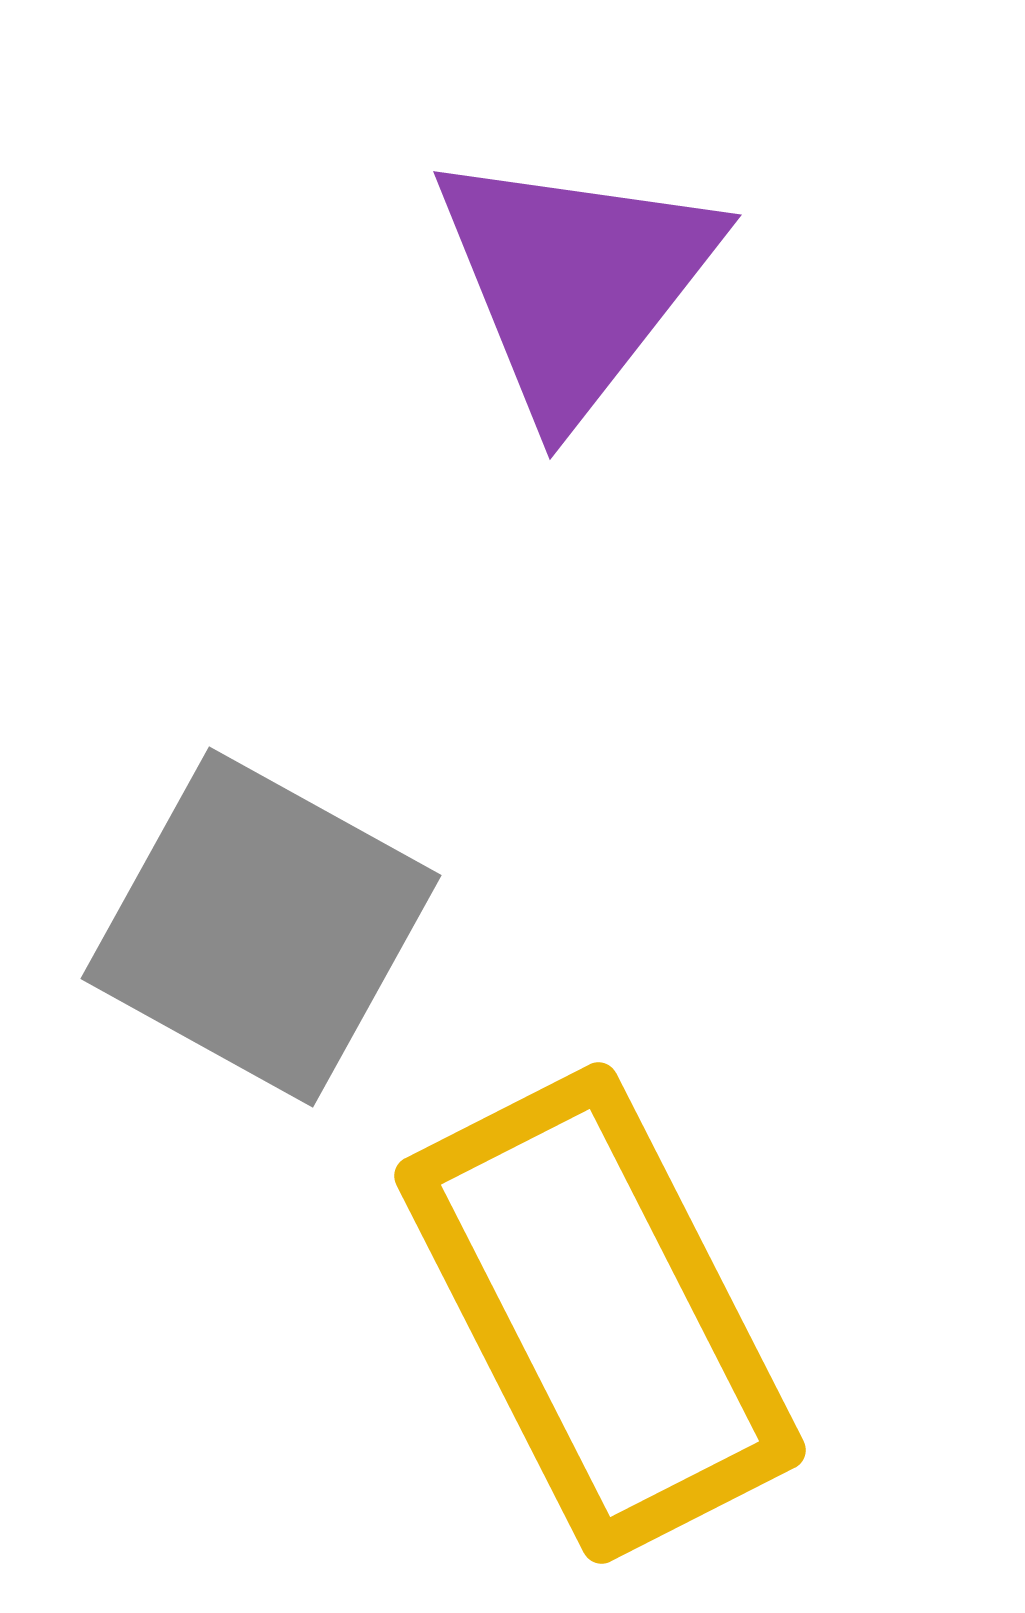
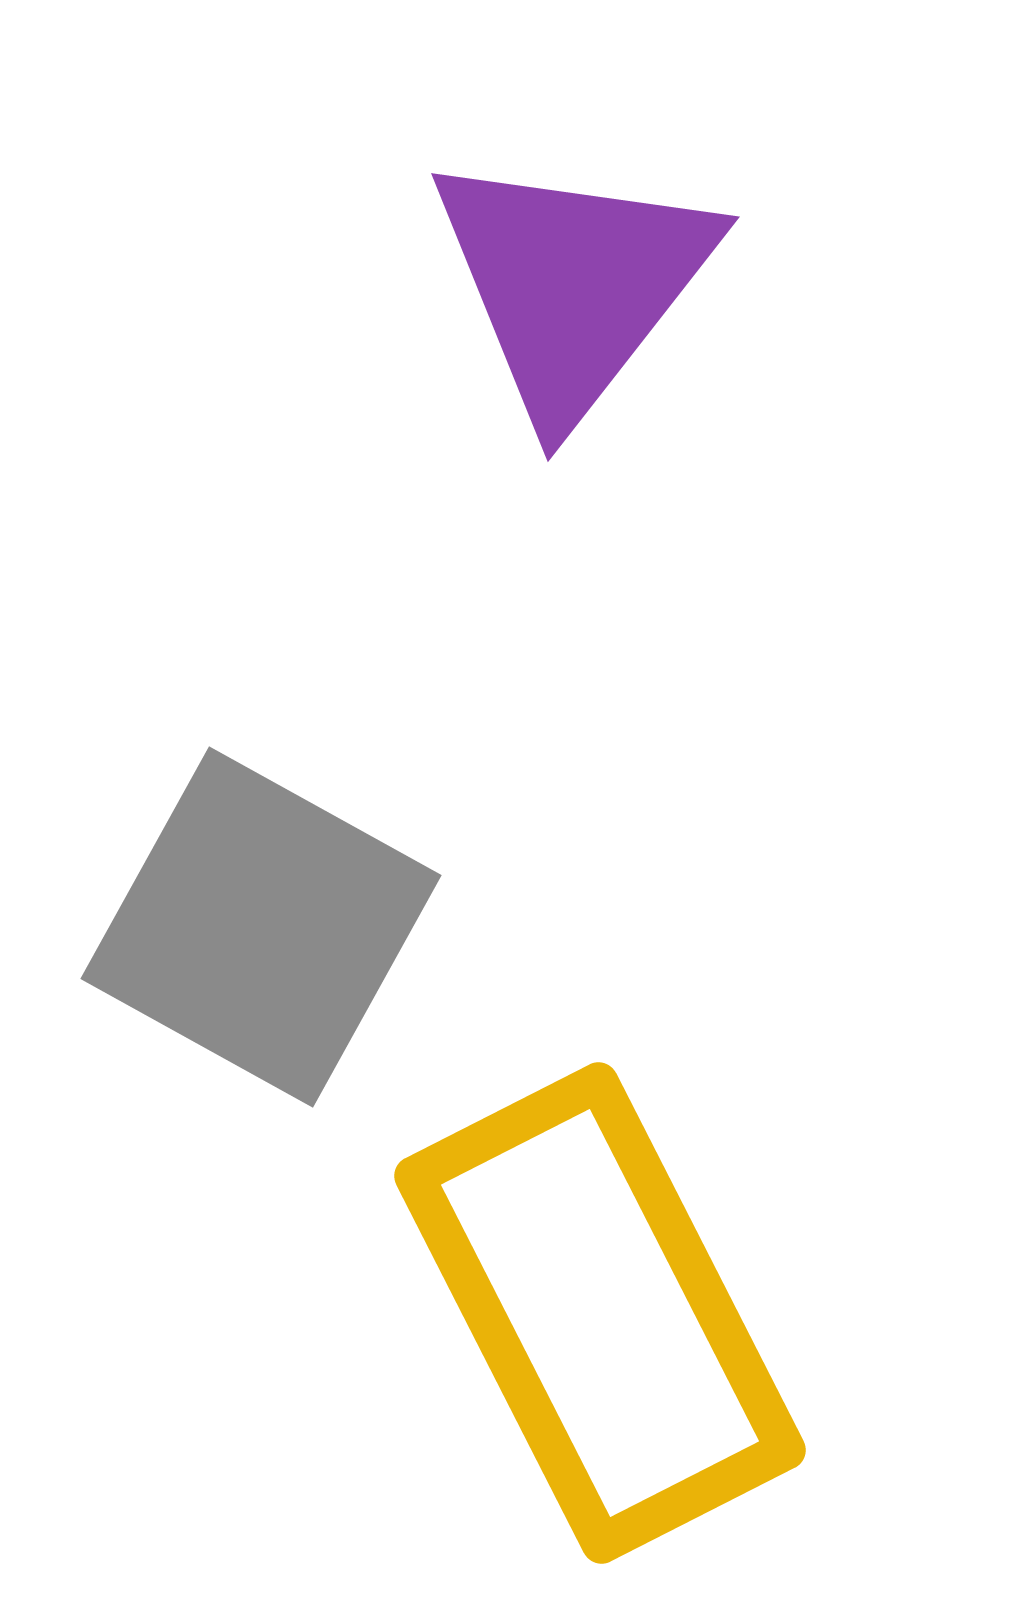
purple triangle: moved 2 px left, 2 px down
